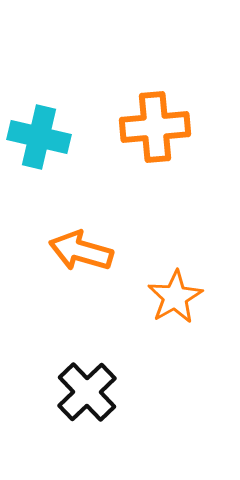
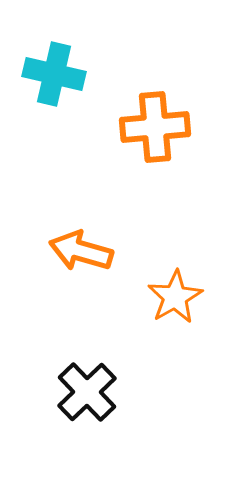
cyan cross: moved 15 px right, 63 px up
